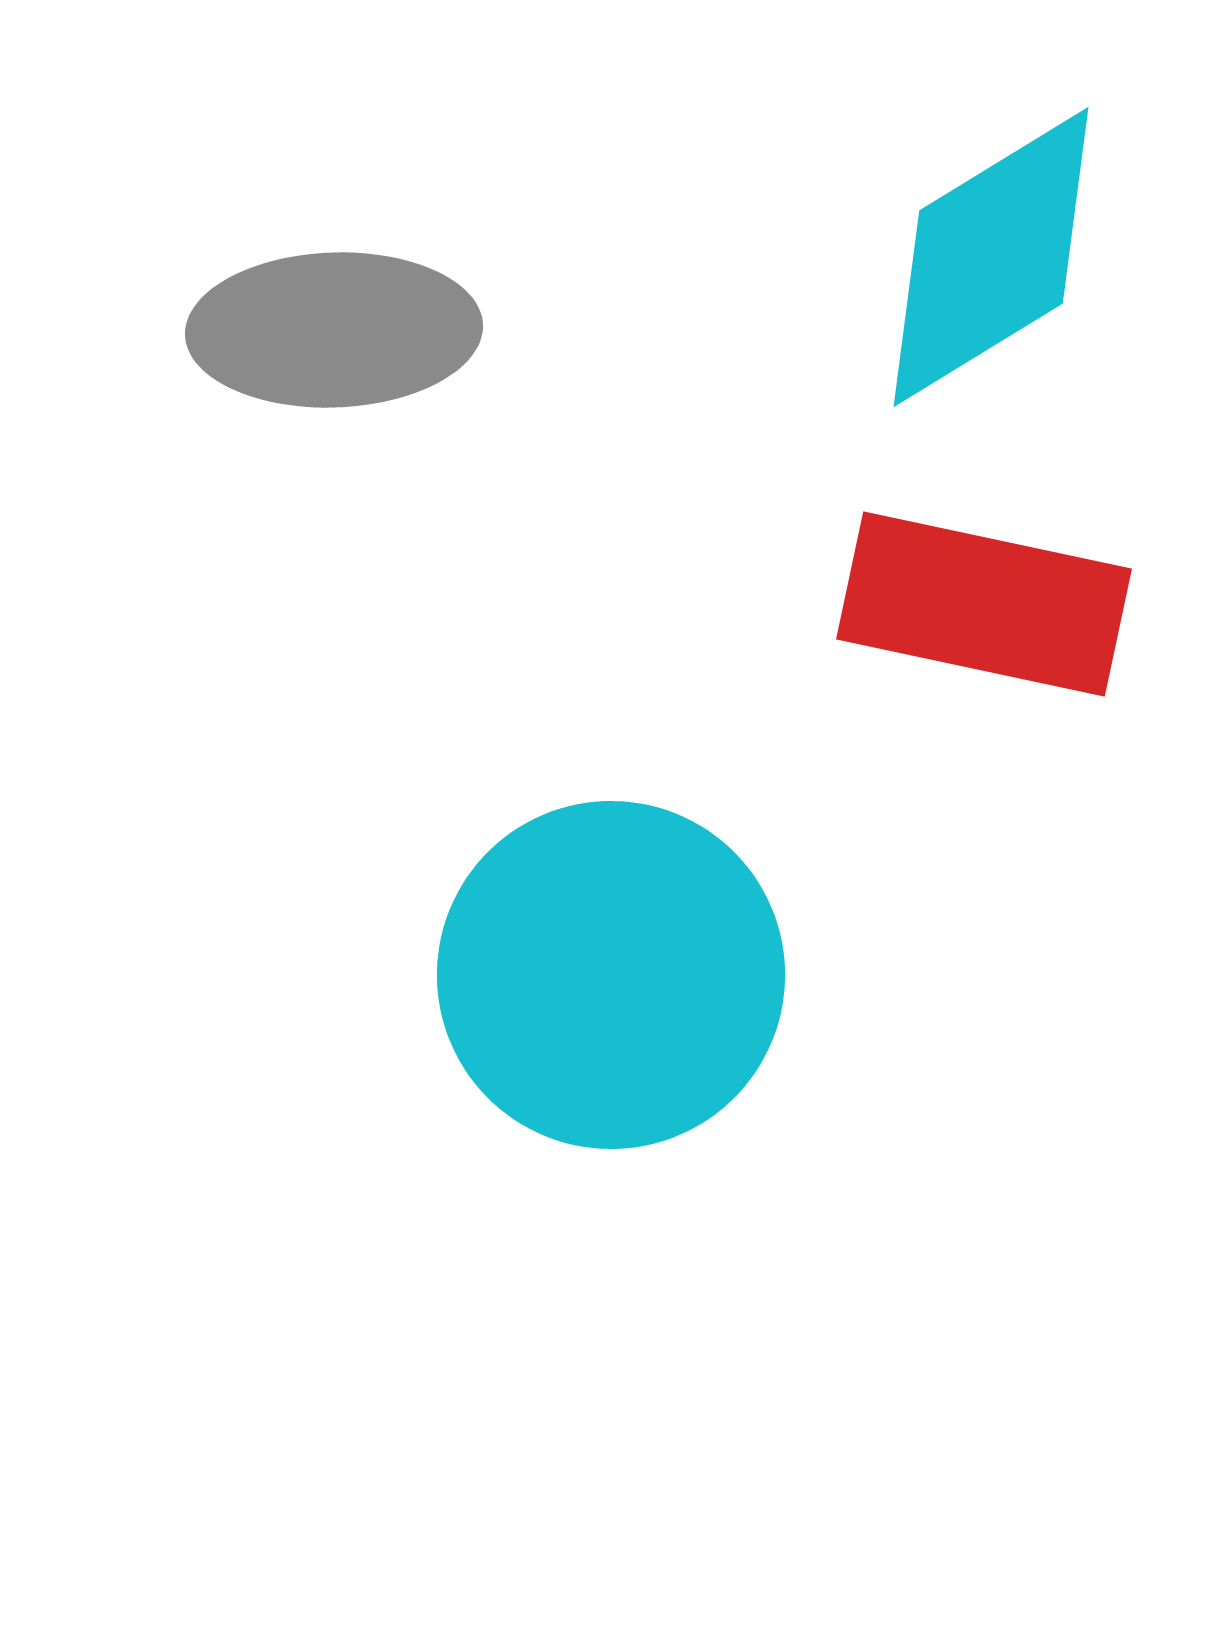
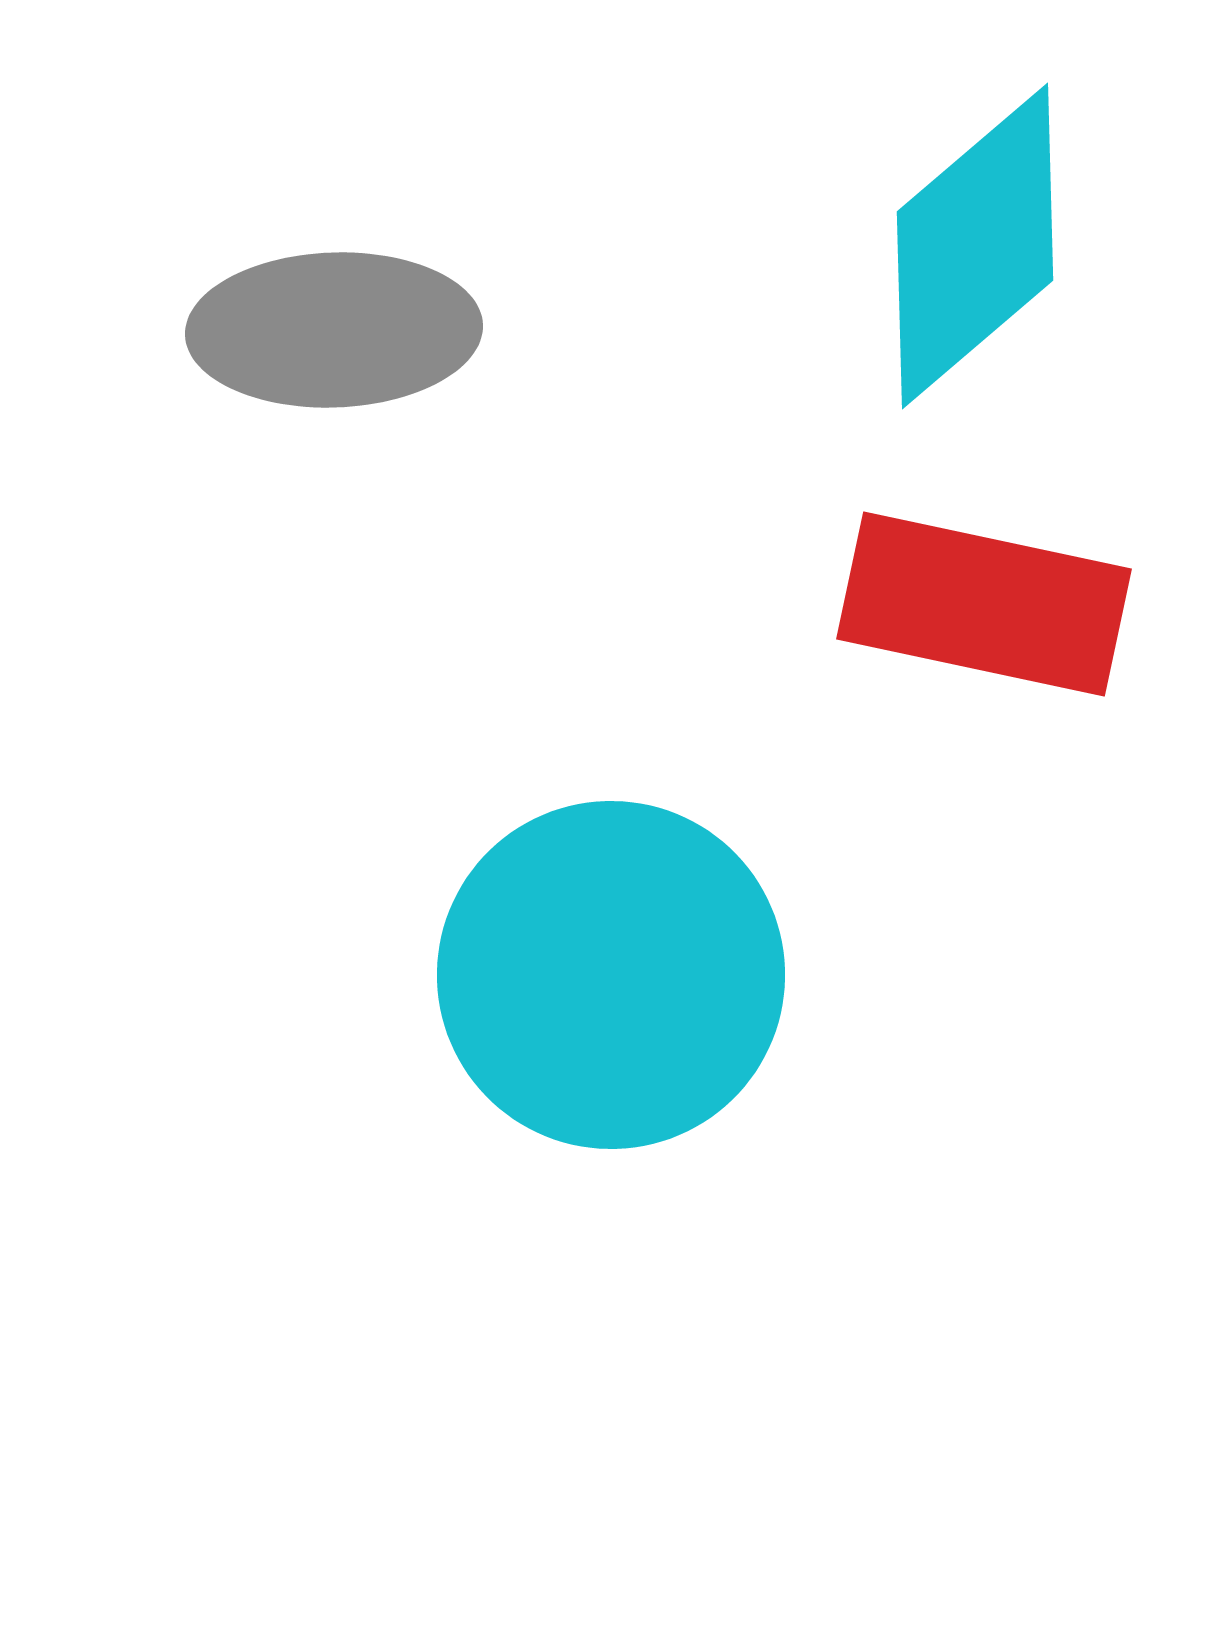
cyan diamond: moved 16 px left, 11 px up; rotated 9 degrees counterclockwise
